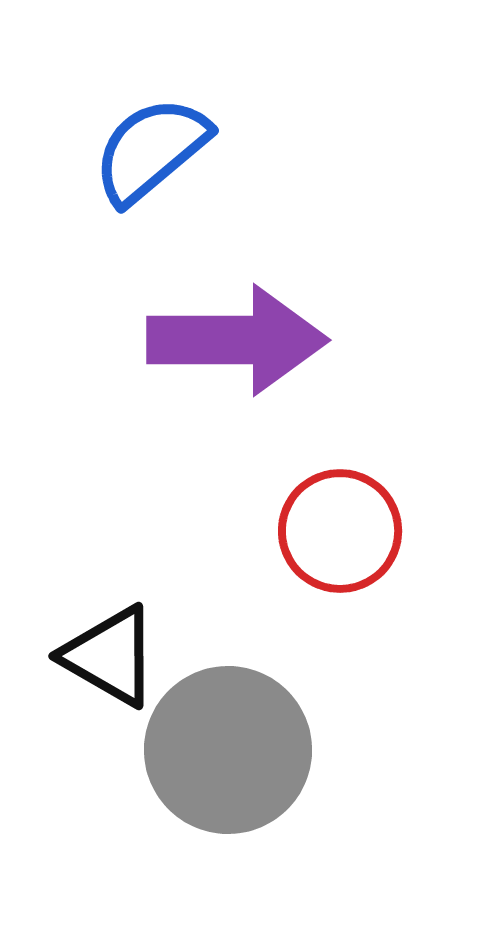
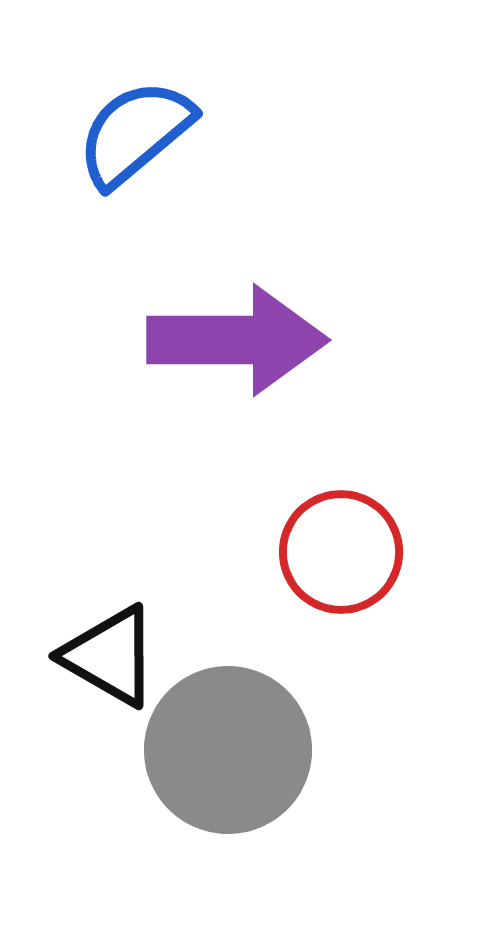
blue semicircle: moved 16 px left, 17 px up
red circle: moved 1 px right, 21 px down
